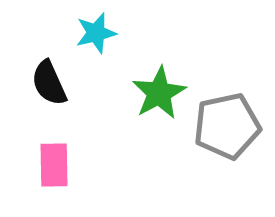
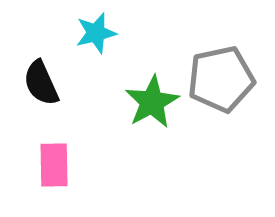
black semicircle: moved 8 px left
green star: moved 7 px left, 9 px down
gray pentagon: moved 6 px left, 47 px up
